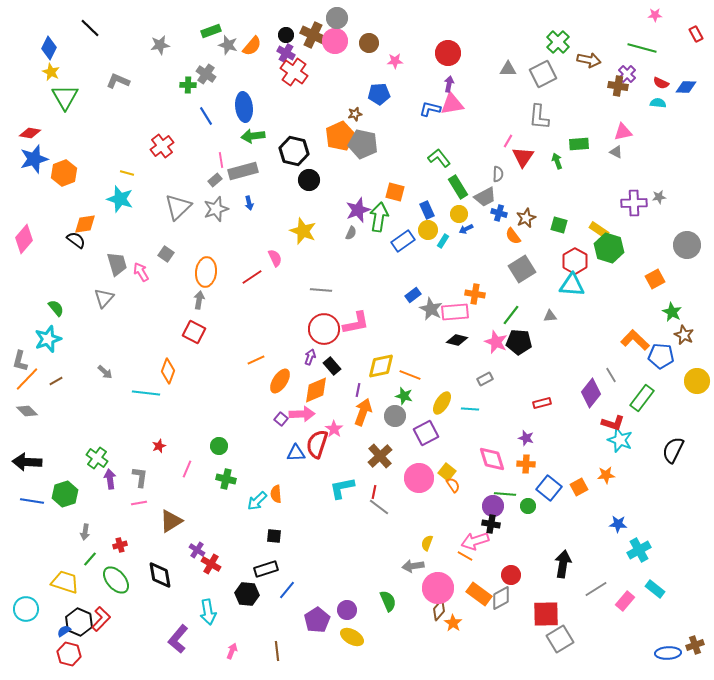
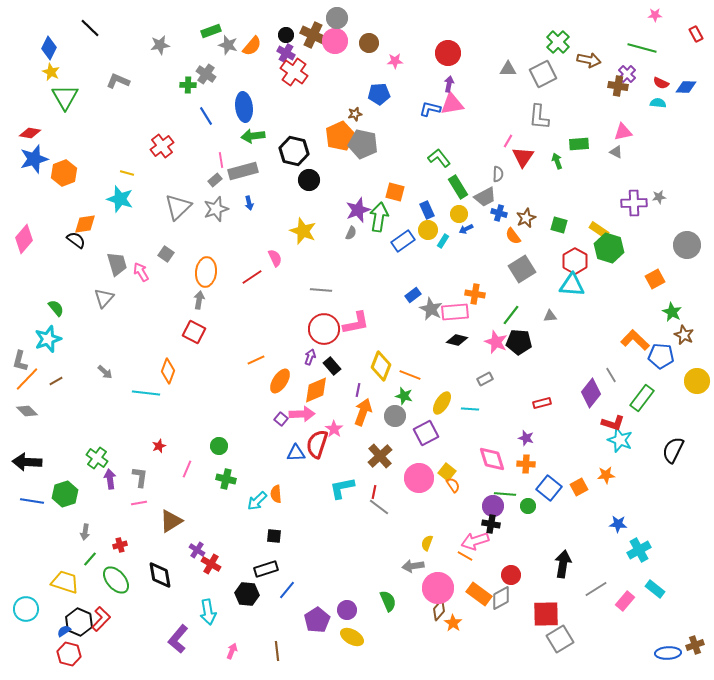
yellow diamond at (381, 366): rotated 56 degrees counterclockwise
